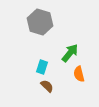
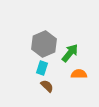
gray hexagon: moved 4 px right, 22 px down; rotated 20 degrees clockwise
cyan rectangle: moved 1 px down
orange semicircle: rotated 105 degrees clockwise
